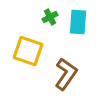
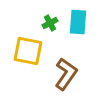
green cross: moved 6 px down
yellow square: rotated 8 degrees counterclockwise
